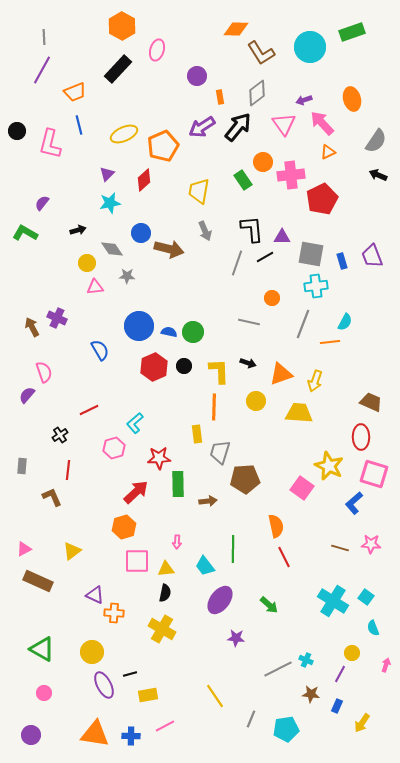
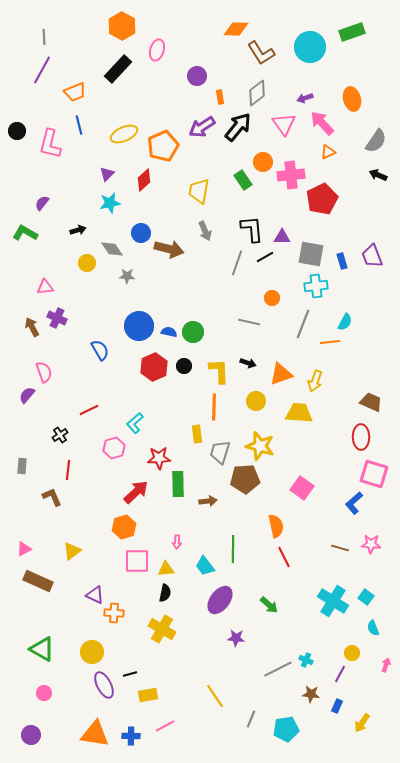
purple arrow at (304, 100): moved 1 px right, 2 px up
pink triangle at (95, 287): moved 50 px left
yellow star at (329, 466): moved 69 px left, 20 px up; rotated 8 degrees counterclockwise
